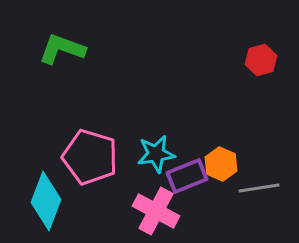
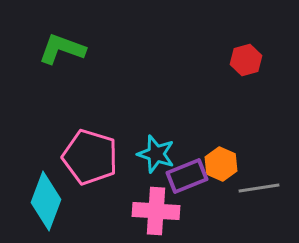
red hexagon: moved 15 px left
cyan star: rotated 27 degrees clockwise
pink cross: rotated 24 degrees counterclockwise
